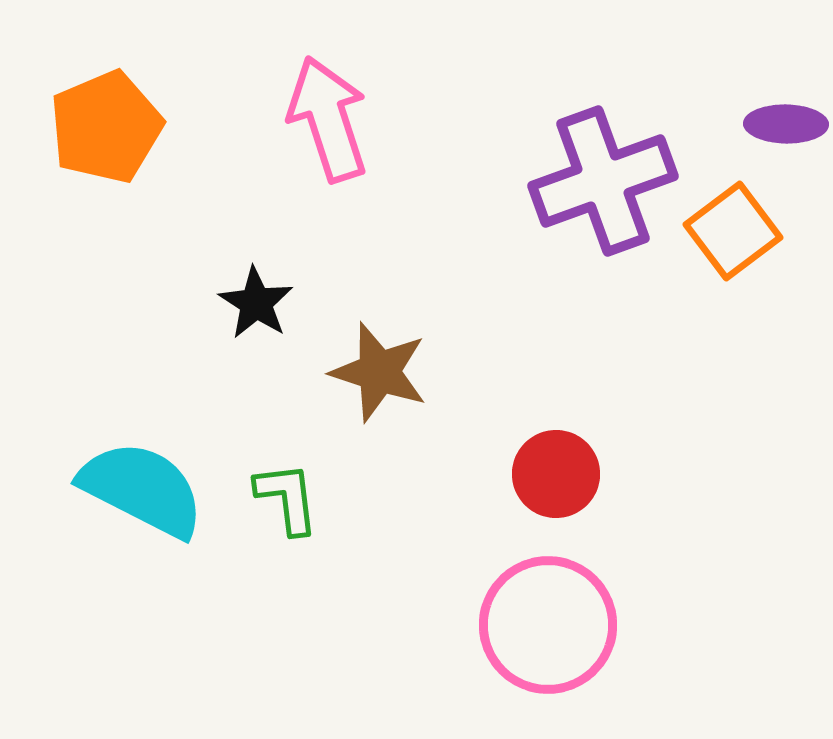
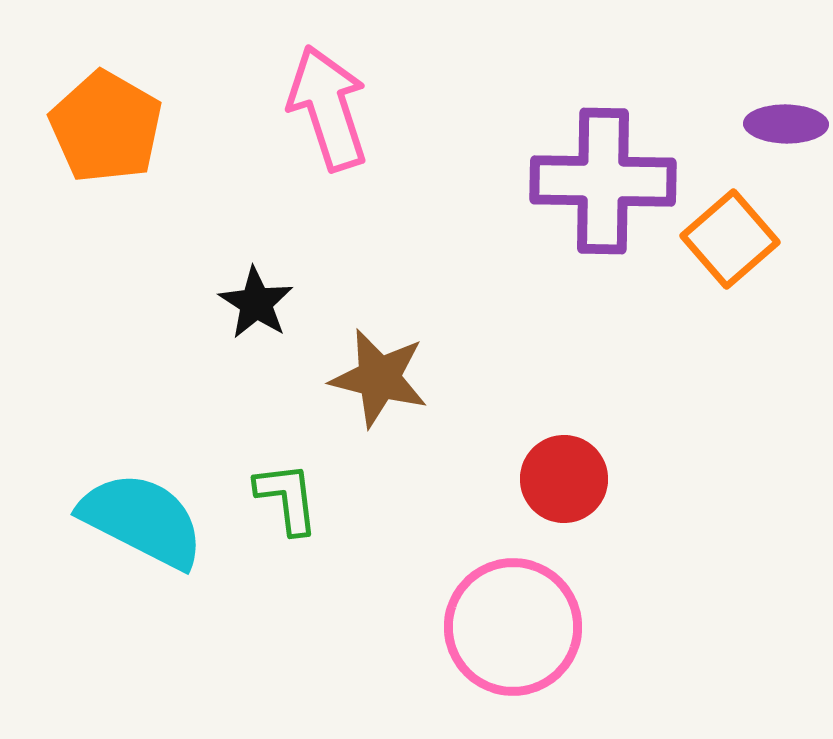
pink arrow: moved 11 px up
orange pentagon: rotated 19 degrees counterclockwise
purple cross: rotated 21 degrees clockwise
orange square: moved 3 px left, 8 px down; rotated 4 degrees counterclockwise
brown star: moved 6 px down; rotated 4 degrees counterclockwise
red circle: moved 8 px right, 5 px down
cyan semicircle: moved 31 px down
pink circle: moved 35 px left, 2 px down
